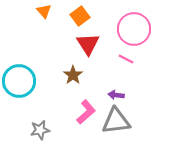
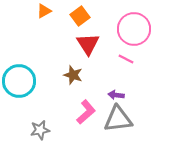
orange triangle: rotated 42 degrees clockwise
brown star: rotated 18 degrees counterclockwise
gray triangle: moved 2 px right, 2 px up
